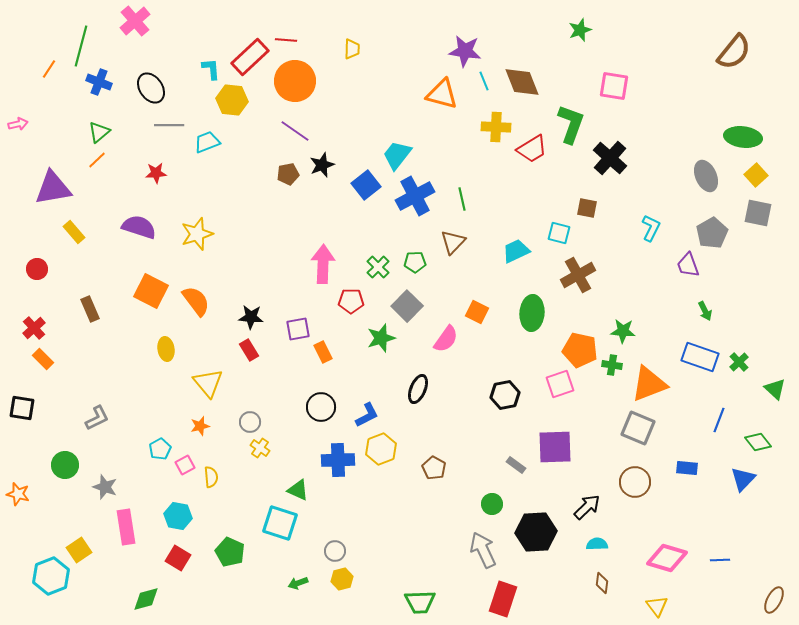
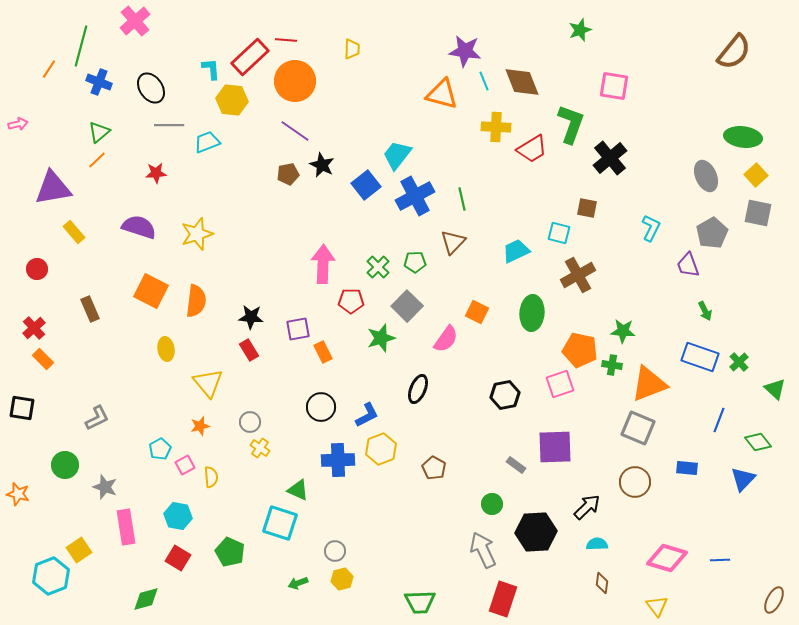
black cross at (610, 158): rotated 8 degrees clockwise
black star at (322, 165): rotated 25 degrees counterclockwise
orange semicircle at (196, 301): rotated 44 degrees clockwise
